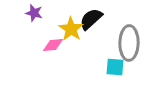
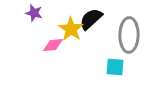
gray ellipse: moved 8 px up
